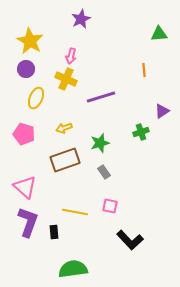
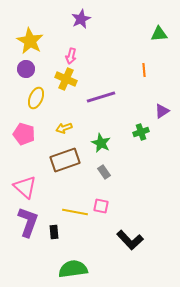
green star: moved 1 px right; rotated 30 degrees counterclockwise
pink square: moved 9 px left
